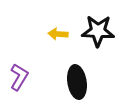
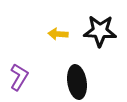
black star: moved 2 px right
